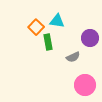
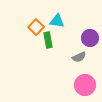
green rectangle: moved 2 px up
gray semicircle: moved 6 px right
